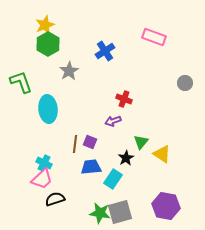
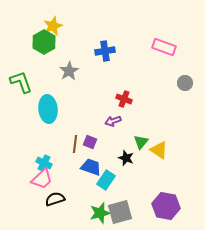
yellow star: moved 8 px right, 1 px down
pink rectangle: moved 10 px right, 10 px down
green hexagon: moved 4 px left, 2 px up
blue cross: rotated 24 degrees clockwise
yellow triangle: moved 3 px left, 4 px up
black star: rotated 21 degrees counterclockwise
blue trapezoid: rotated 25 degrees clockwise
cyan rectangle: moved 7 px left, 1 px down
green star: rotated 25 degrees counterclockwise
